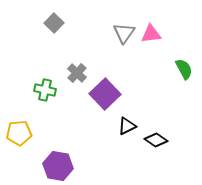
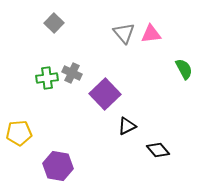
gray triangle: rotated 15 degrees counterclockwise
gray cross: moved 5 px left; rotated 18 degrees counterclockwise
green cross: moved 2 px right, 12 px up; rotated 20 degrees counterclockwise
black diamond: moved 2 px right, 10 px down; rotated 15 degrees clockwise
